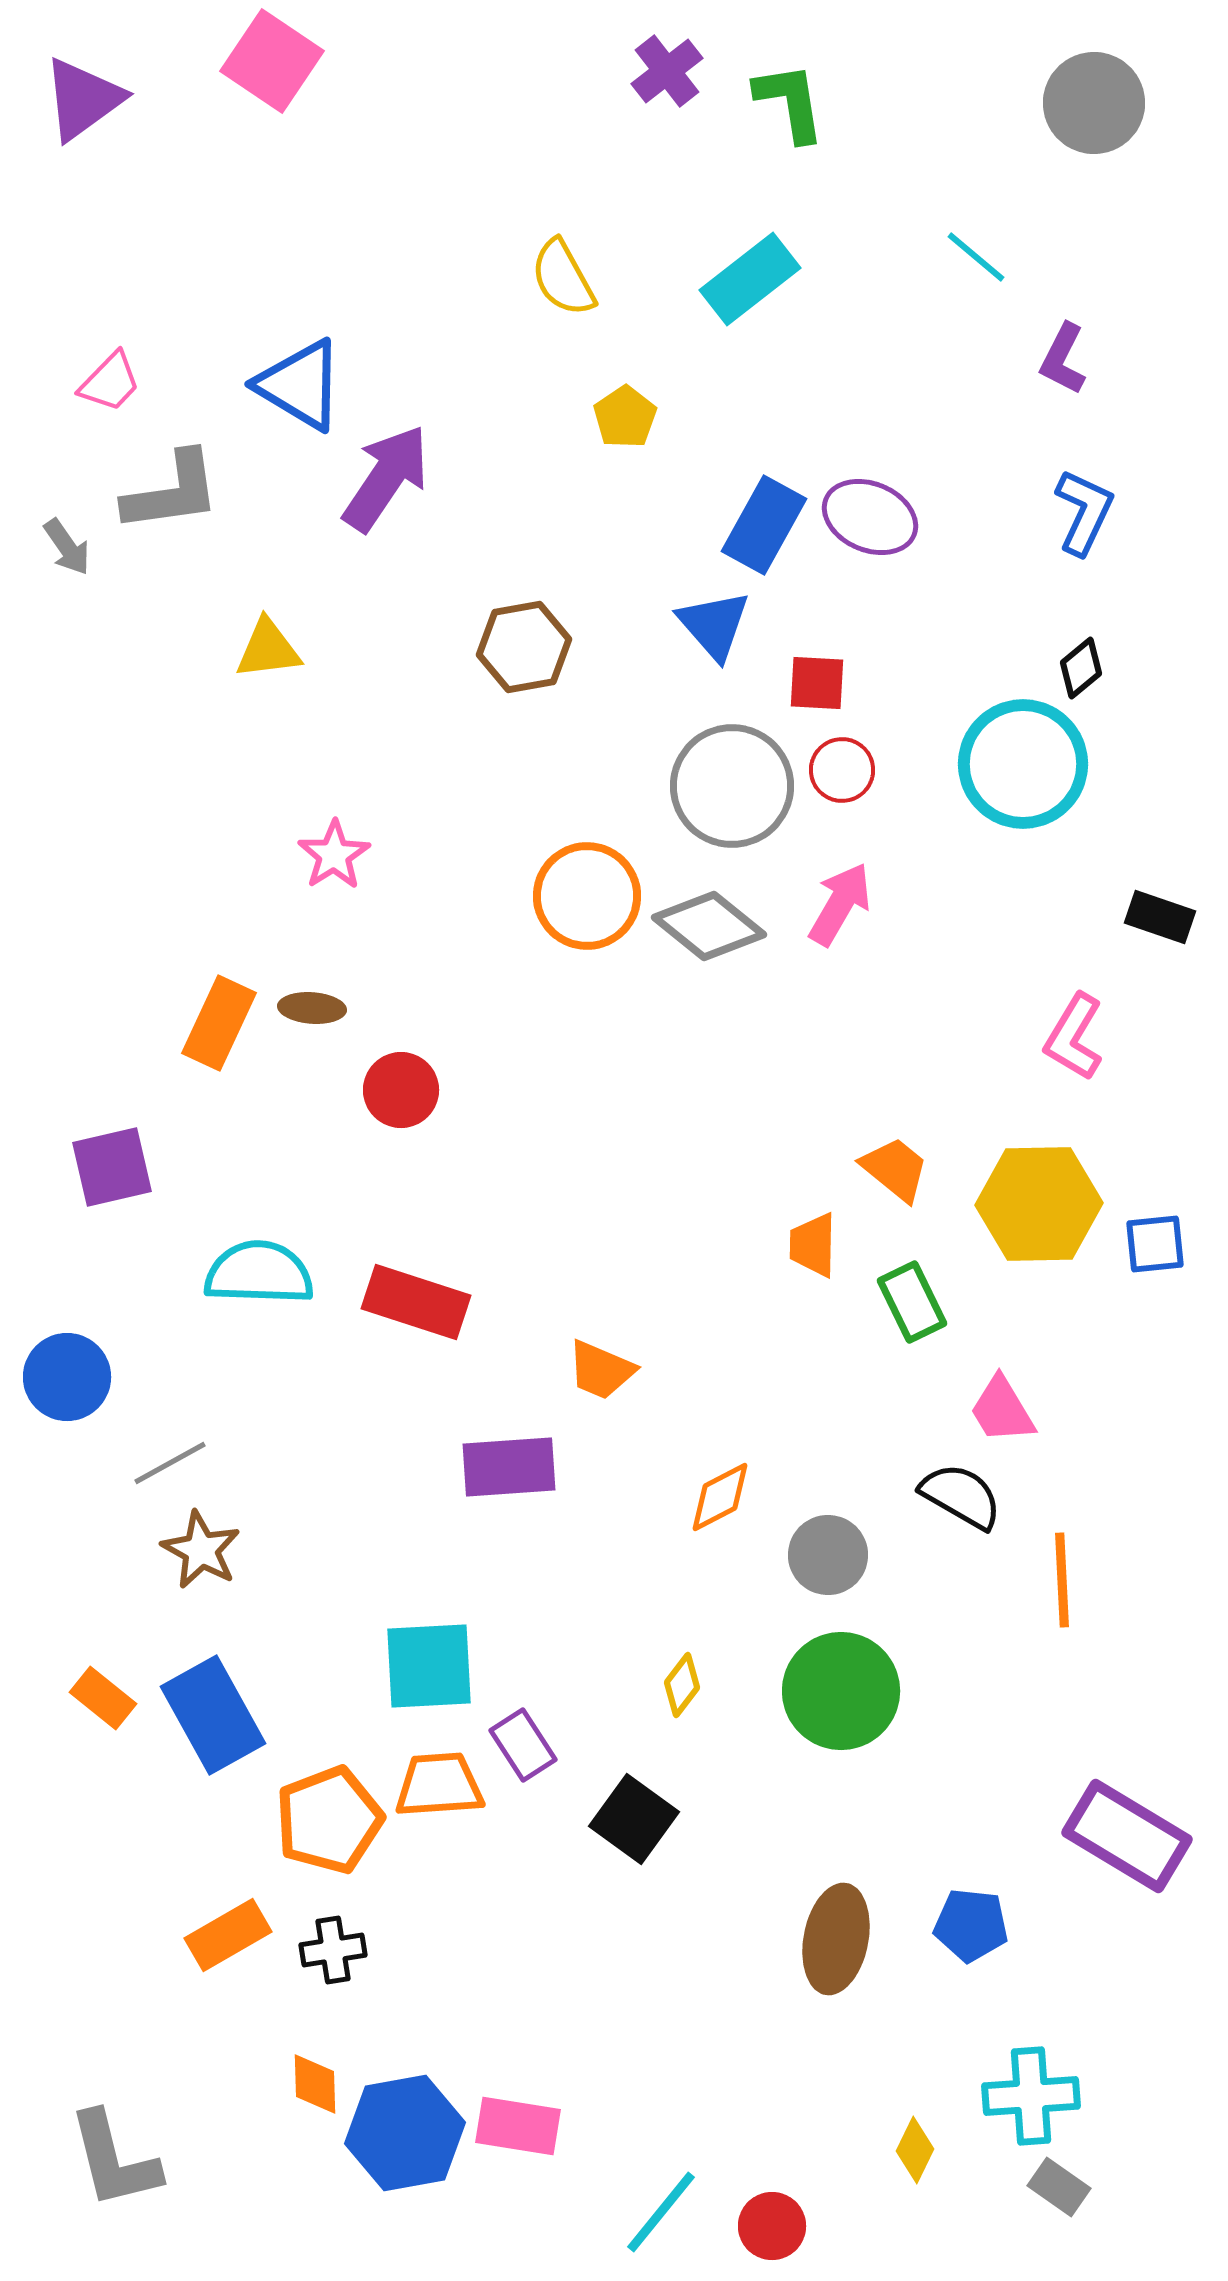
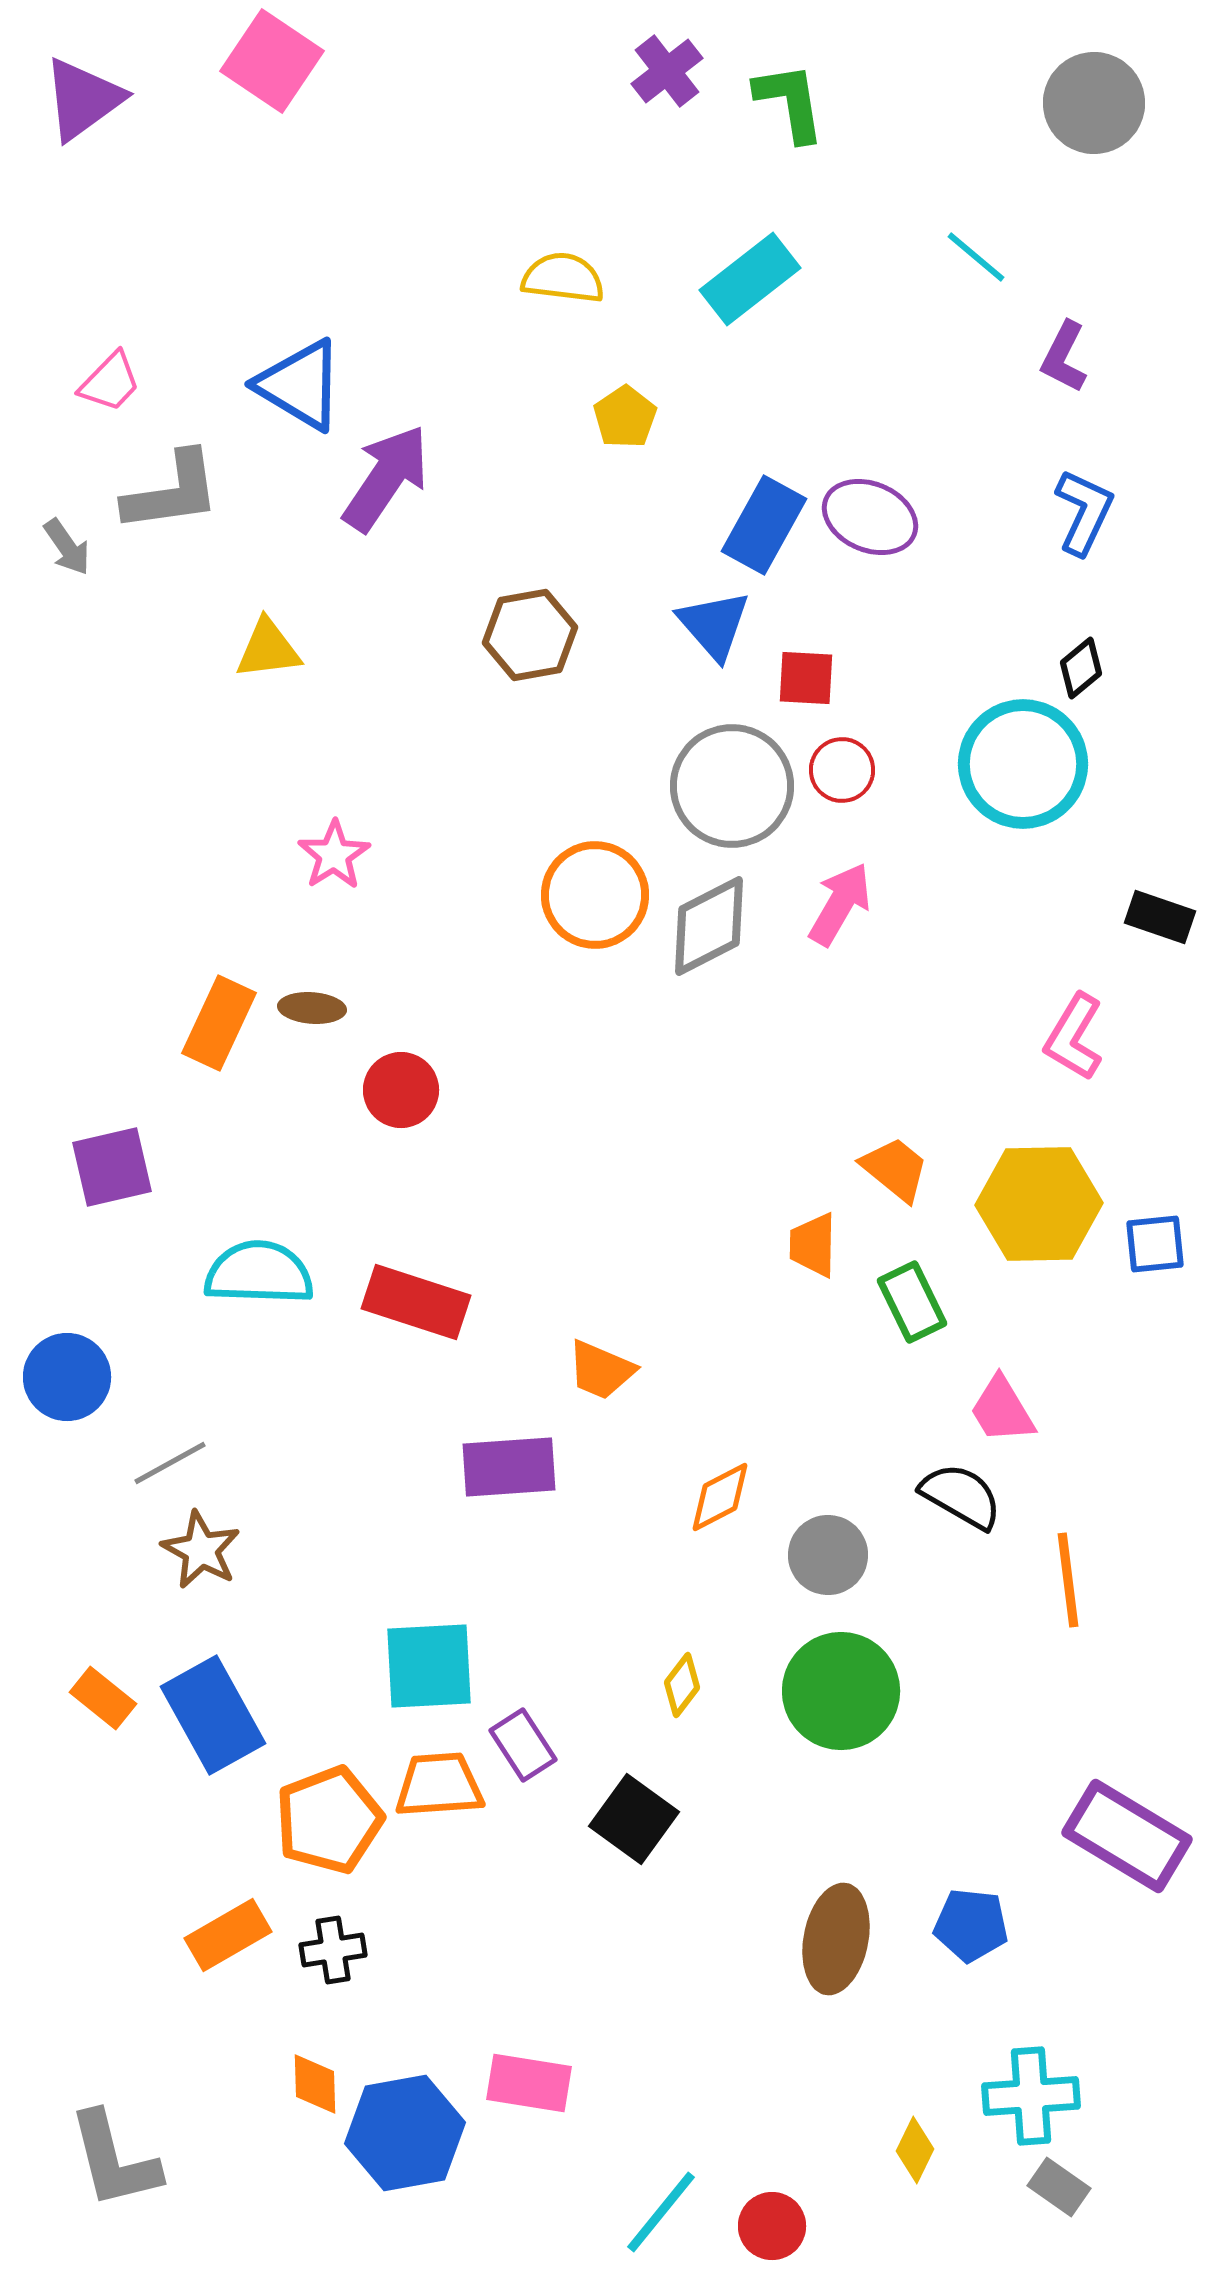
yellow semicircle at (563, 278): rotated 126 degrees clockwise
purple L-shape at (1063, 359): moved 1 px right, 2 px up
brown hexagon at (524, 647): moved 6 px right, 12 px up
red square at (817, 683): moved 11 px left, 5 px up
orange circle at (587, 896): moved 8 px right, 1 px up
gray diamond at (709, 926): rotated 66 degrees counterclockwise
orange line at (1062, 1580): moved 6 px right; rotated 4 degrees counterclockwise
pink rectangle at (518, 2126): moved 11 px right, 43 px up
